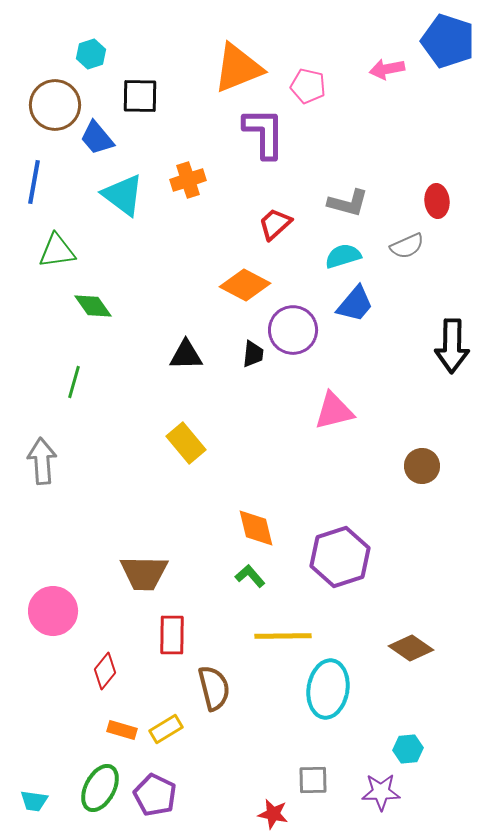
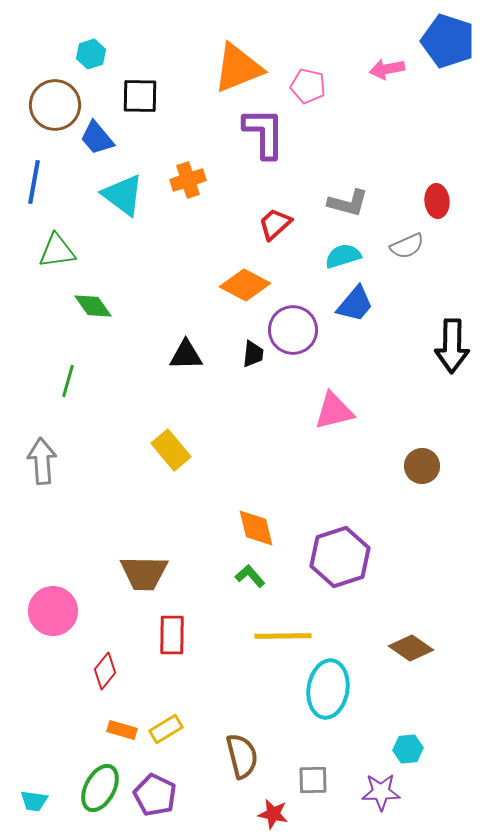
green line at (74, 382): moved 6 px left, 1 px up
yellow rectangle at (186, 443): moved 15 px left, 7 px down
brown semicircle at (214, 688): moved 28 px right, 68 px down
